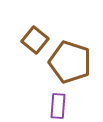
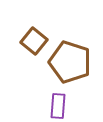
brown square: moved 1 px left, 1 px down
